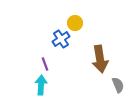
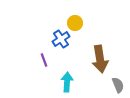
purple line: moved 1 px left, 4 px up
cyan arrow: moved 26 px right, 3 px up
